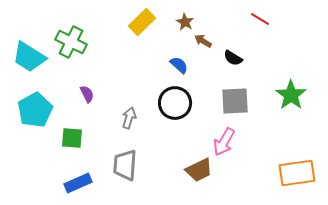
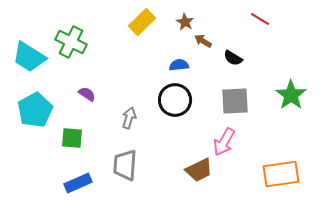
blue semicircle: rotated 48 degrees counterclockwise
purple semicircle: rotated 30 degrees counterclockwise
black circle: moved 3 px up
orange rectangle: moved 16 px left, 1 px down
